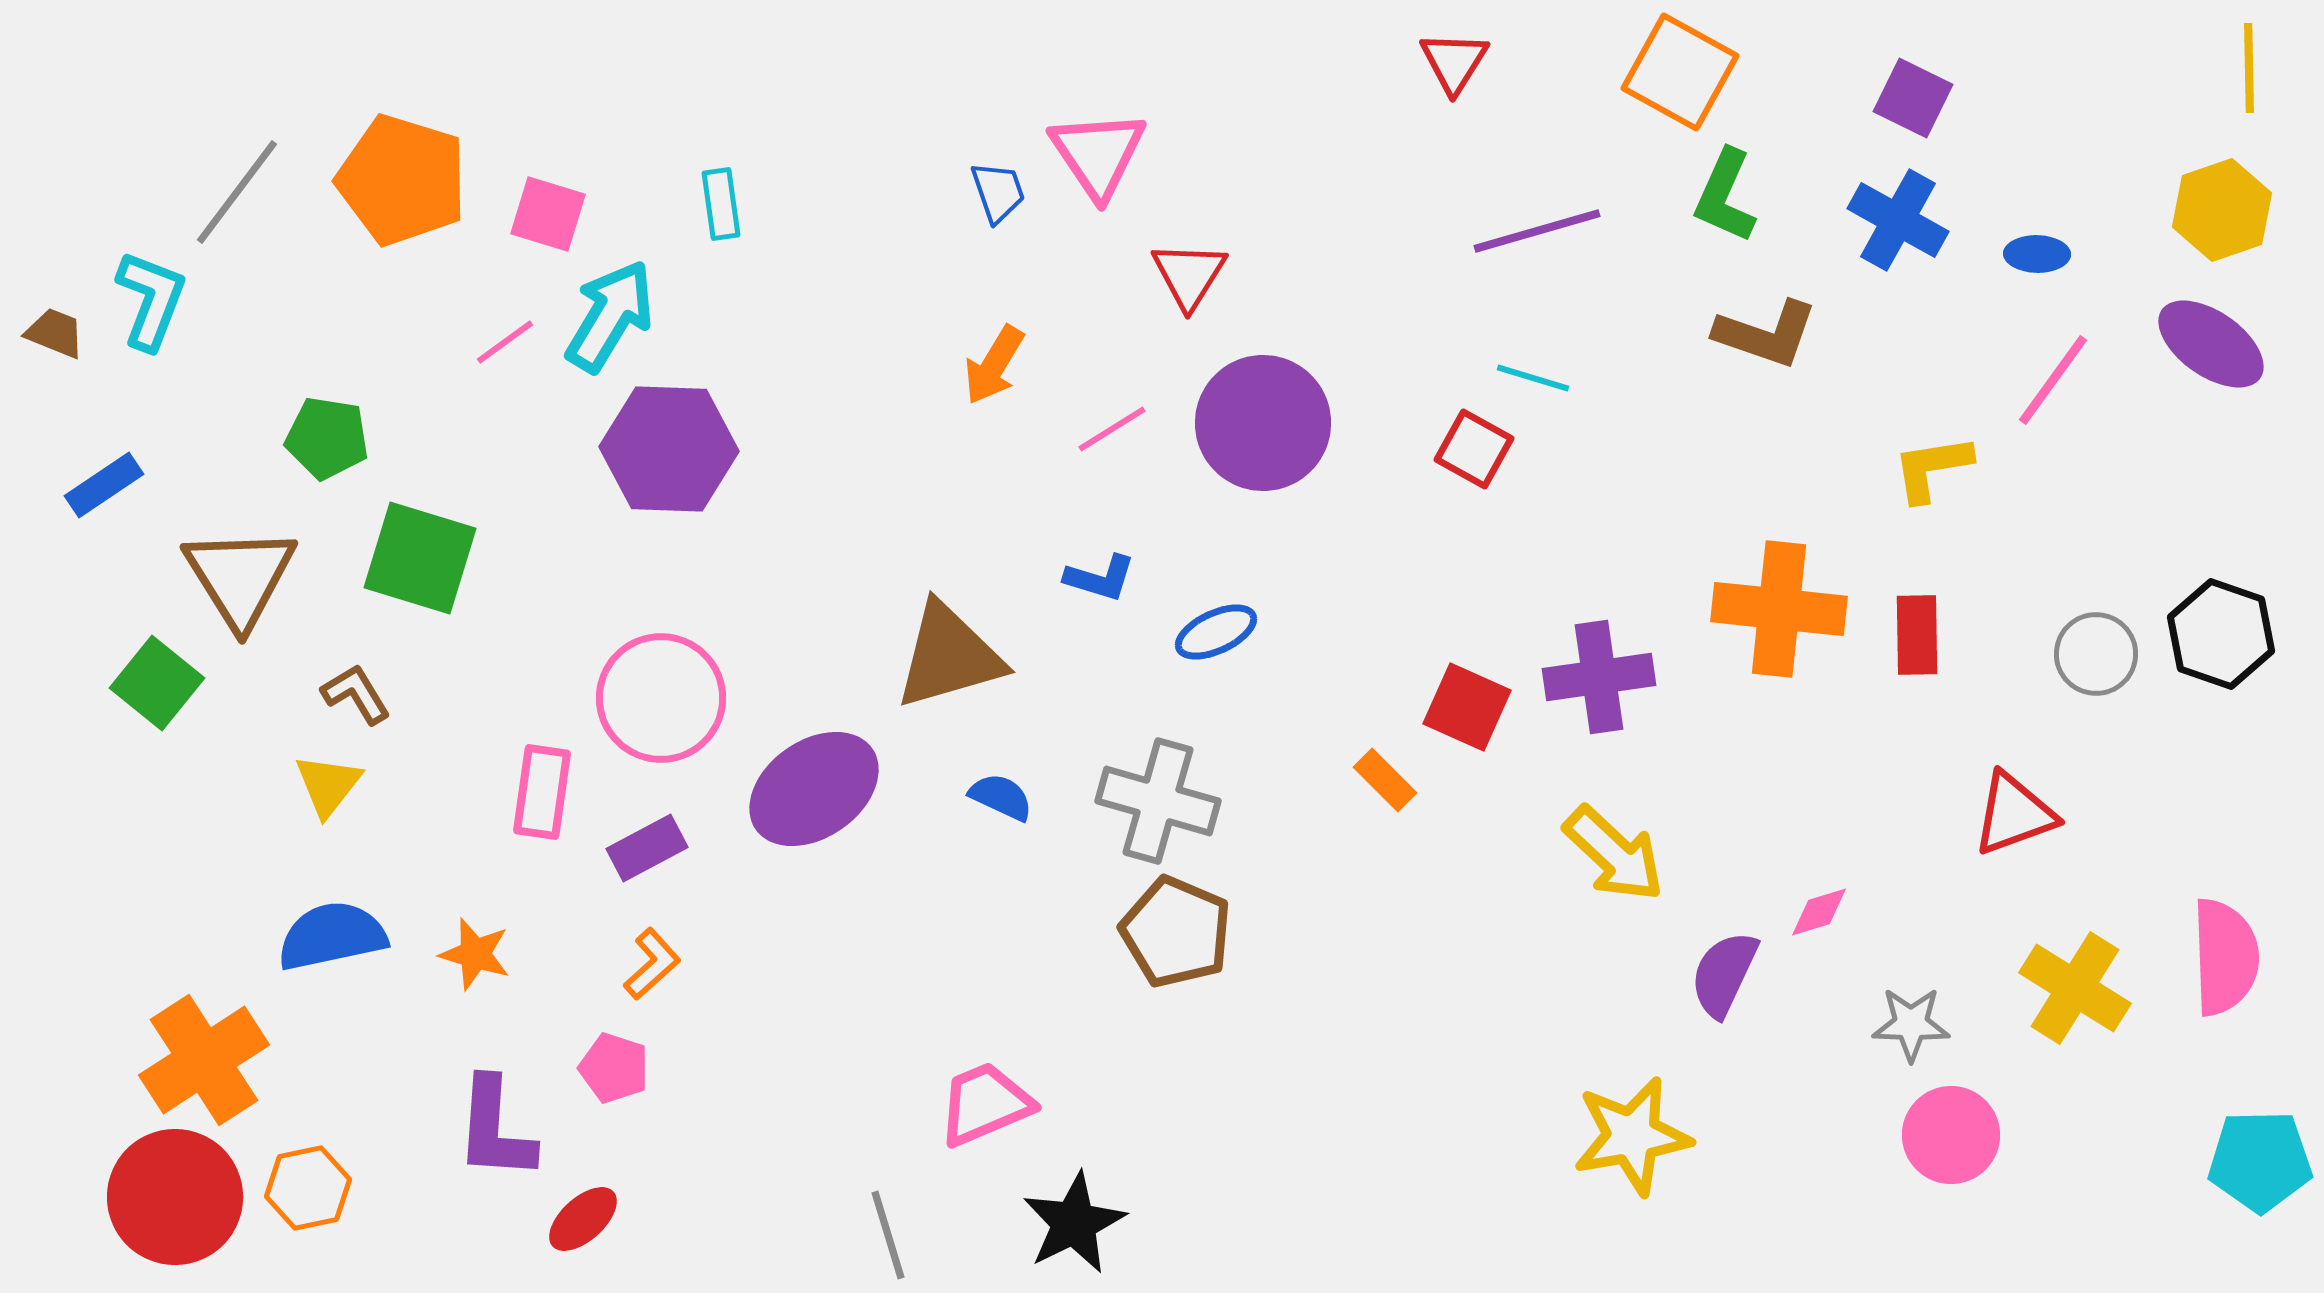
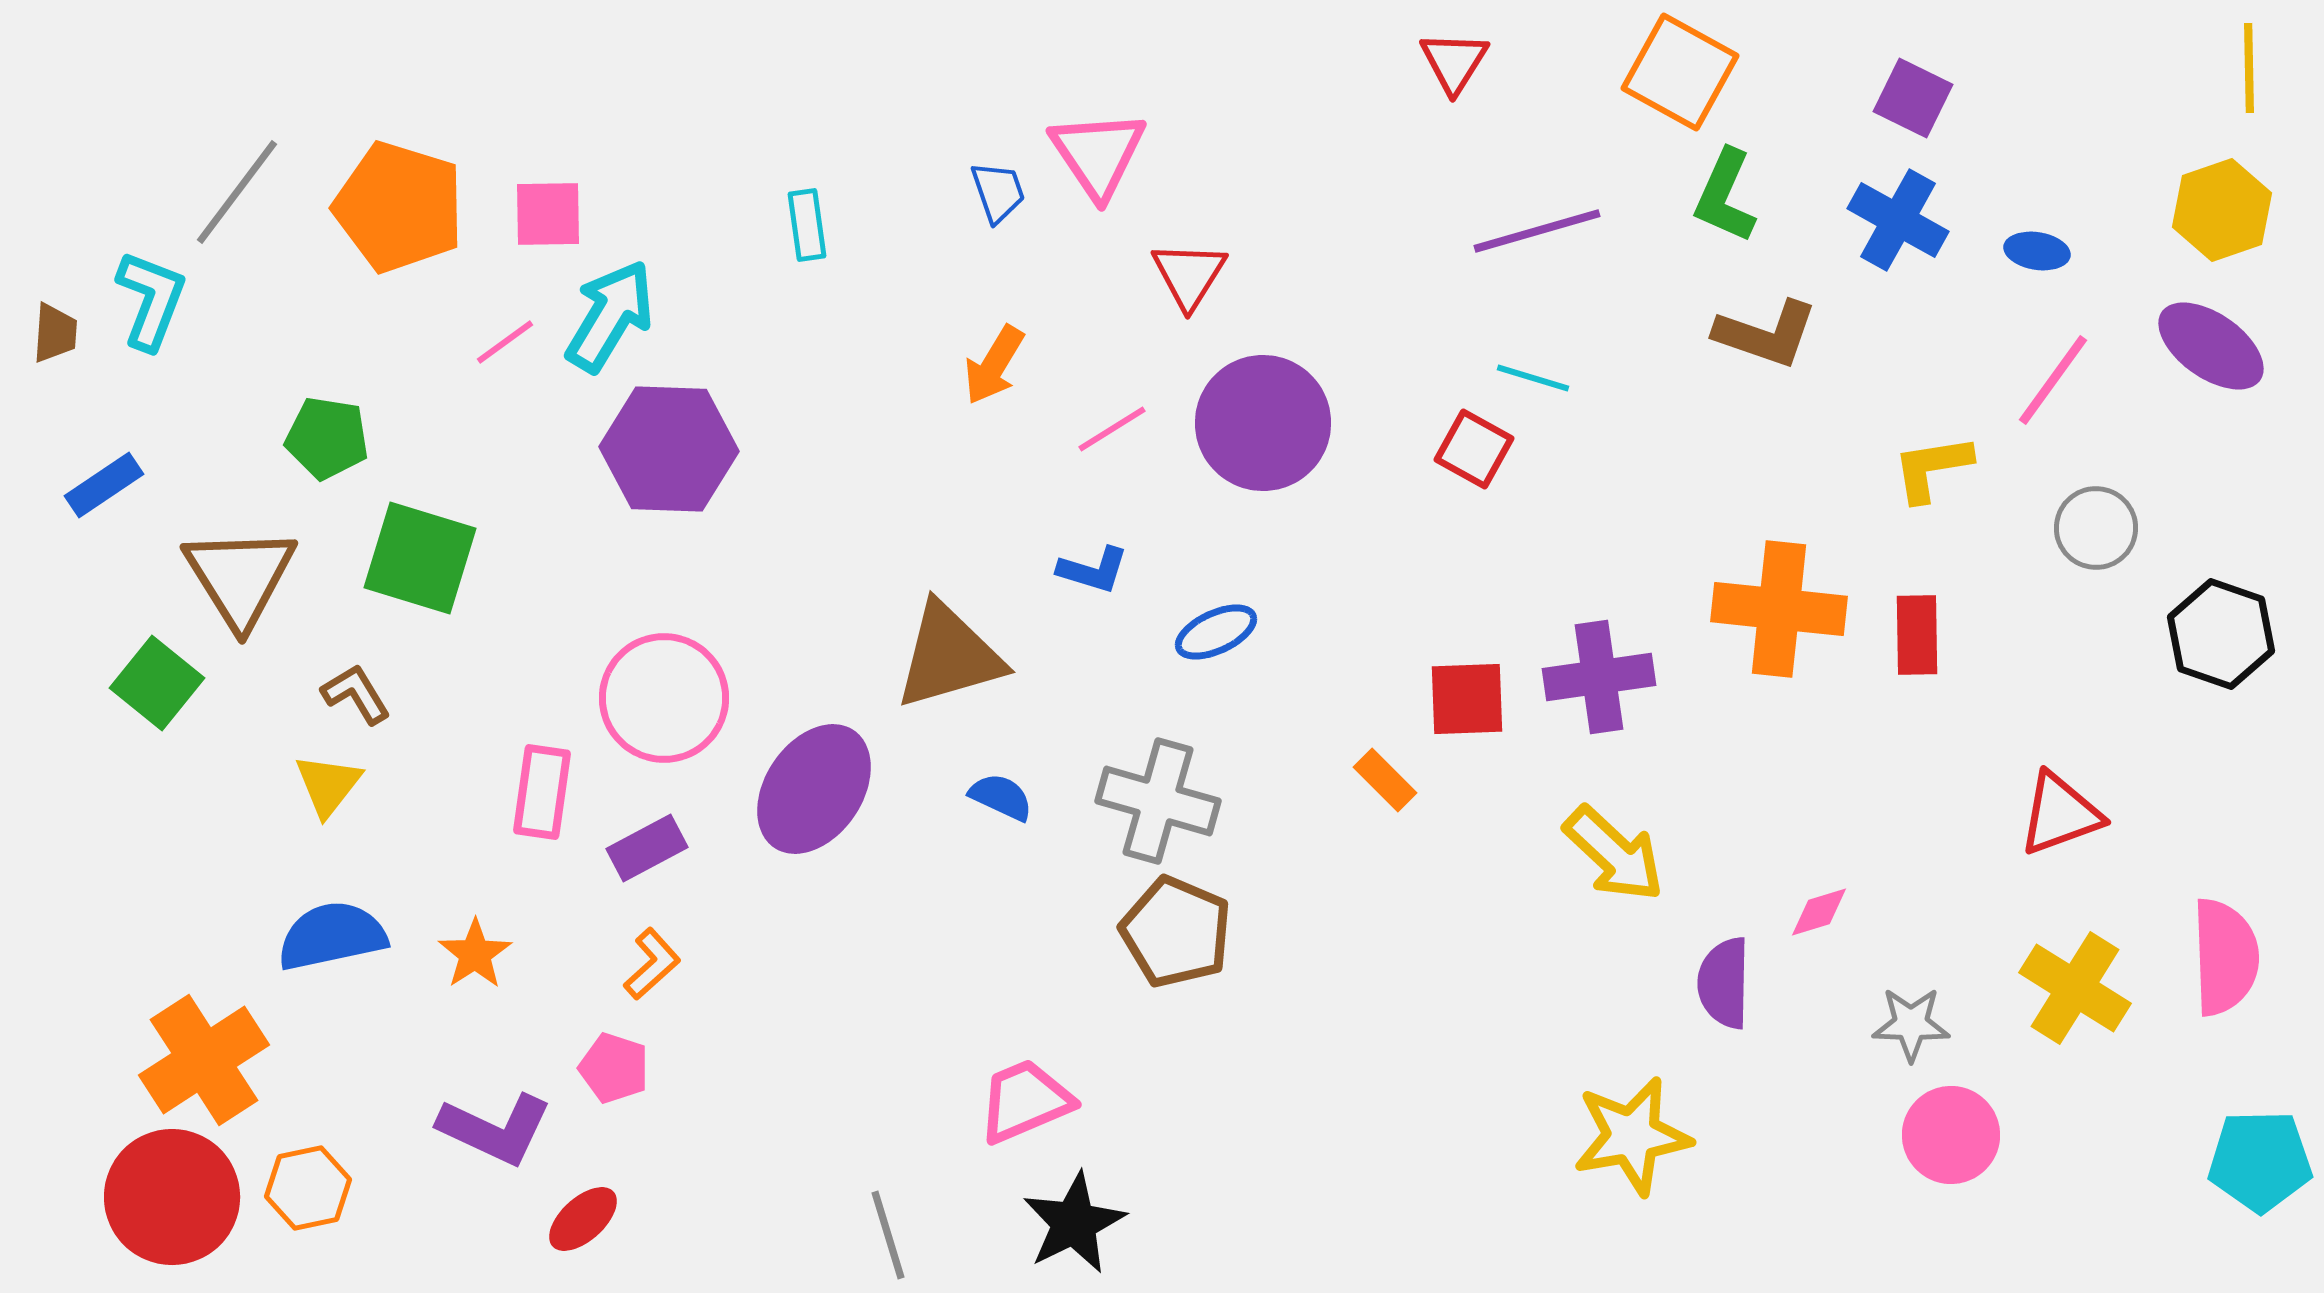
orange pentagon at (402, 180): moved 3 px left, 27 px down
cyan rectangle at (721, 204): moved 86 px right, 21 px down
pink square at (548, 214): rotated 18 degrees counterclockwise
blue ellipse at (2037, 254): moved 3 px up; rotated 8 degrees clockwise
brown trapezoid at (55, 333): rotated 72 degrees clockwise
purple ellipse at (2211, 344): moved 2 px down
blue L-shape at (1100, 578): moved 7 px left, 8 px up
gray circle at (2096, 654): moved 126 px up
pink circle at (661, 698): moved 3 px right
red square at (1467, 707): moved 8 px up; rotated 26 degrees counterclockwise
purple ellipse at (814, 789): rotated 21 degrees counterclockwise
red triangle at (2014, 814): moved 46 px right
orange star at (475, 954): rotated 22 degrees clockwise
purple semicircle at (1724, 974): moved 9 px down; rotated 24 degrees counterclockwise
pink trapezoid at (985, 1104): moved 40 px right, 3 px up
purple L-shape at (495, 1129): rotated 69 degrees counterclockwise
red circle at (175, 1197): moved 3 px left
